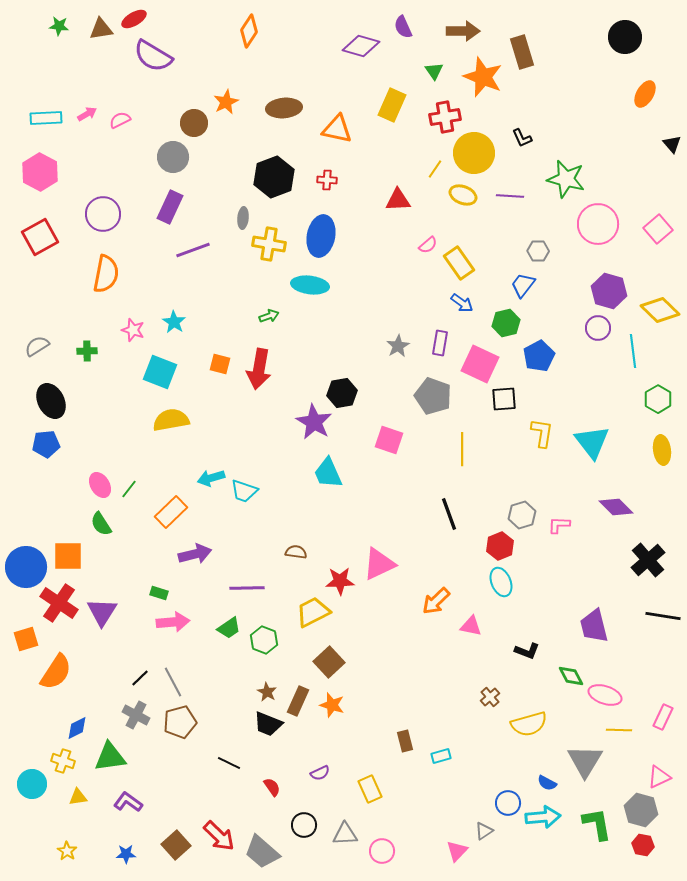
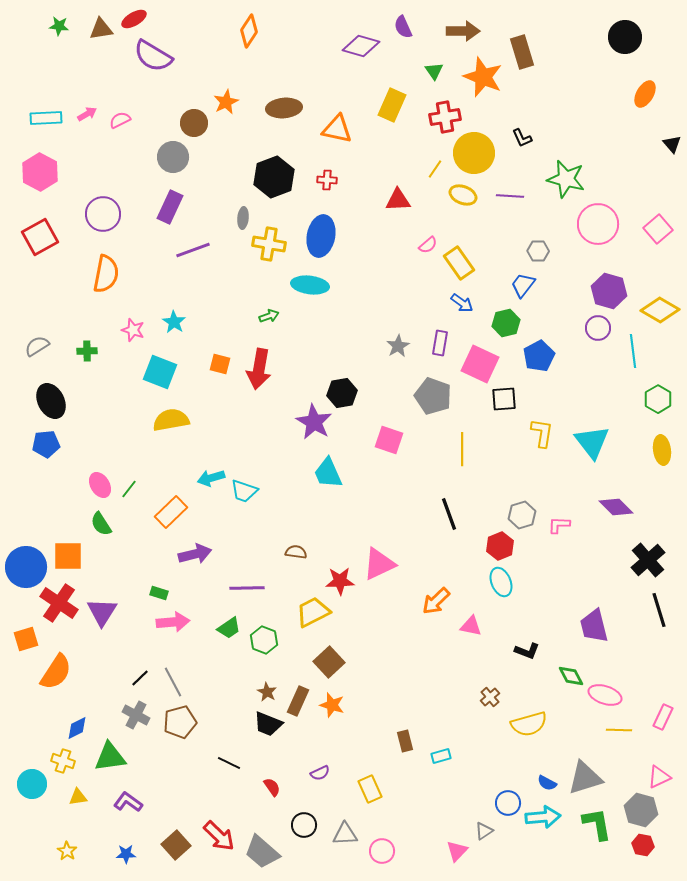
yellow diamond at (660, 310): rotated 15 degrees counterclockwise
black line at (663, 616): moved 4 px left, 6 px up; rotated 64 degrees clockwise
gray triangle at (585, 761): moved 17 px down; rotated 42 degrees clockwise
